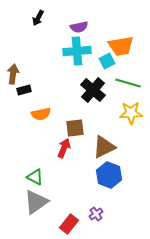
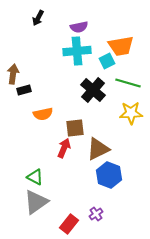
orange semicircle: moved 2 px right
brown triangle: moved 6 px left, 2 px down
